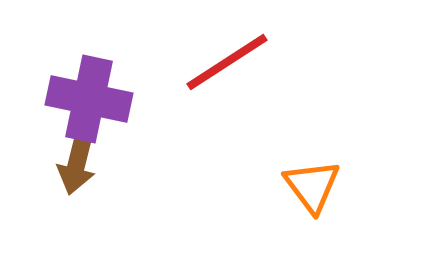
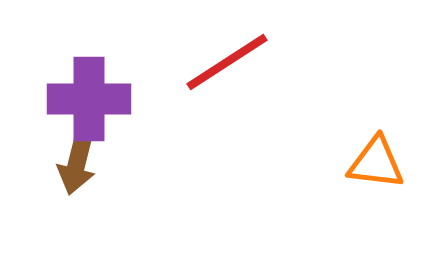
purple cross: rotated 12 degrees counterclockwise
orange triangle: moved 64 px right, 23 px up; rotated 46 degrees counterclockwise
